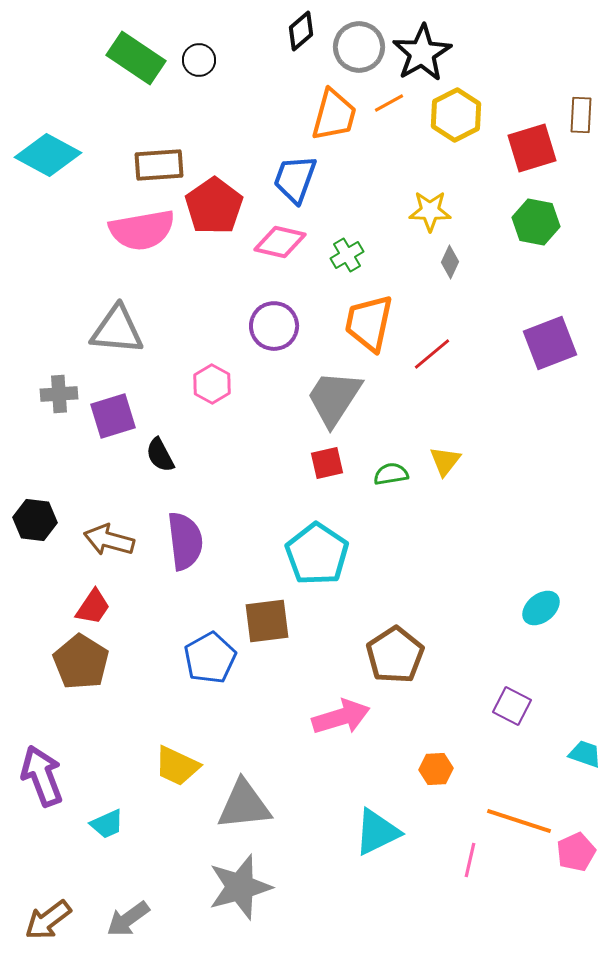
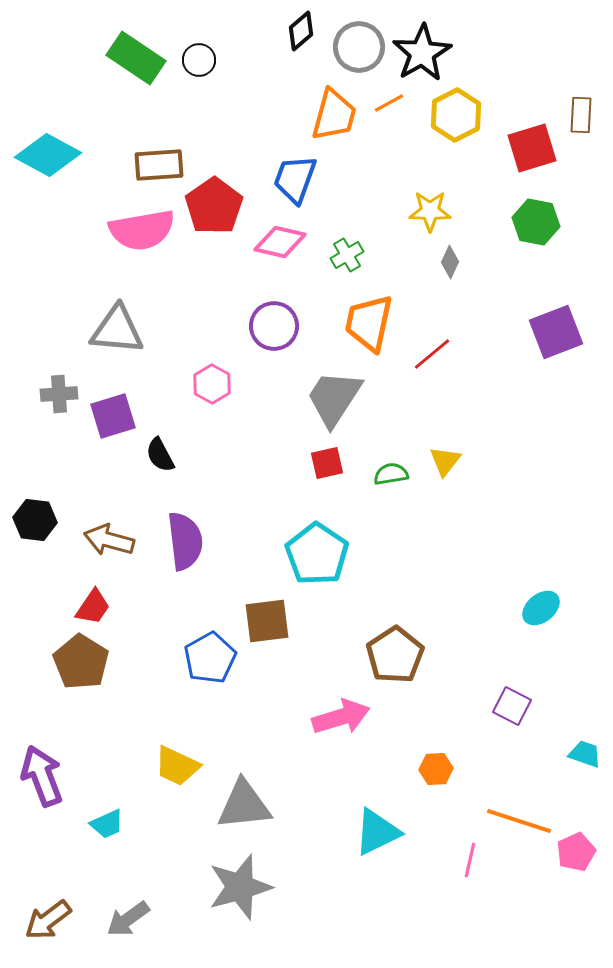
purple square at (550, 343): moved 6 px right, 11 px up
